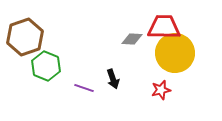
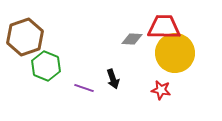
red star: rotated 24 degrees clockwise
